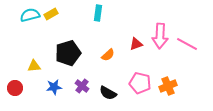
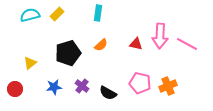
yellow rectangle: moved 6 px right; rotated 16 degrees counterclockwise
red triangle: rotated 32 degrees clockwise
orange semicircle: moved 7 px left, 10 px up
yellow triangle: moved 4 px left, 3 px up; rotated 32 degrees counterclockwise
red circle: moved 1 px down
